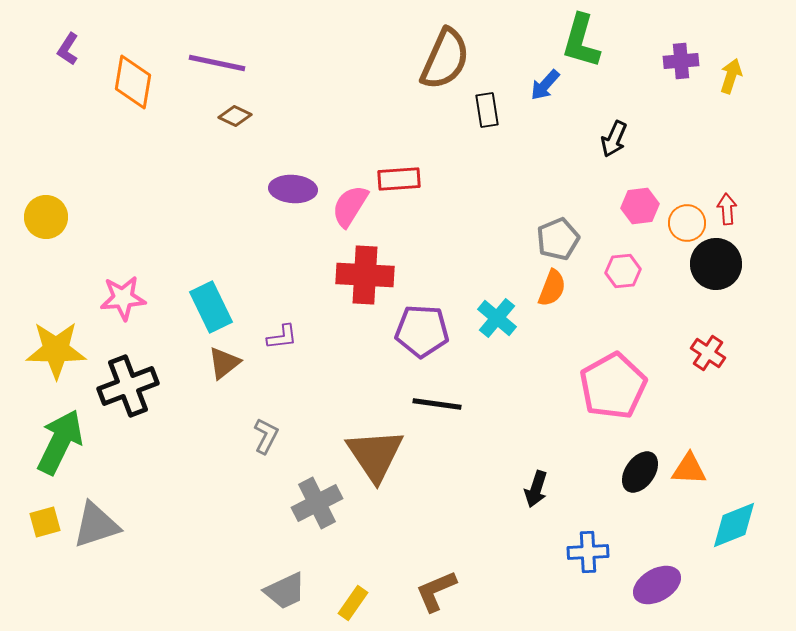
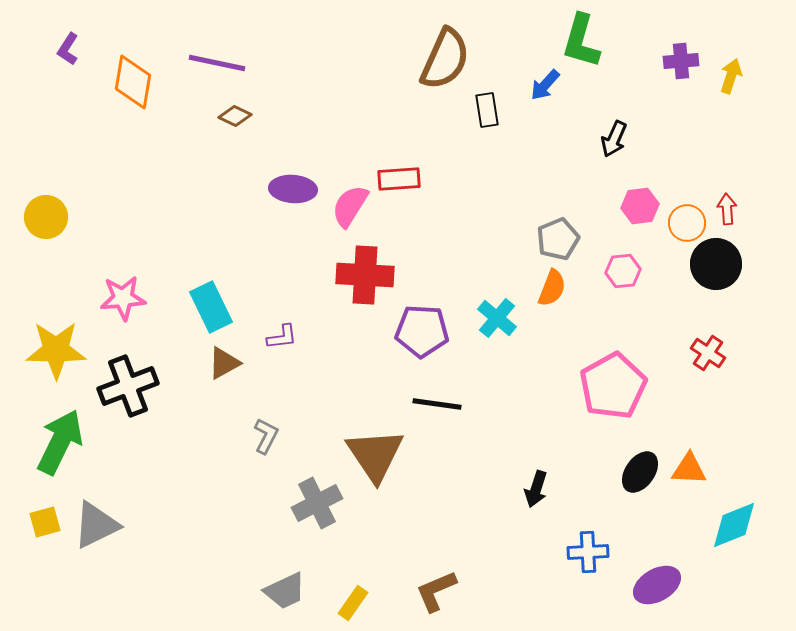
brown triangle at (224, 363): rotated 9 degrees clockwise
gray triangle at (96, 525): rotated 8 degrees counterclockwise
